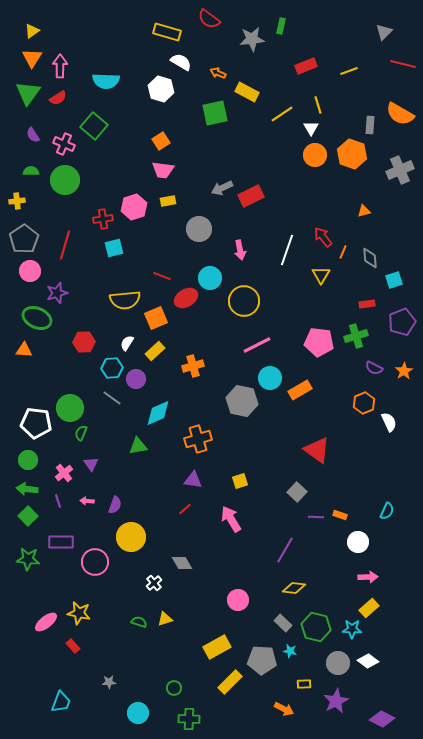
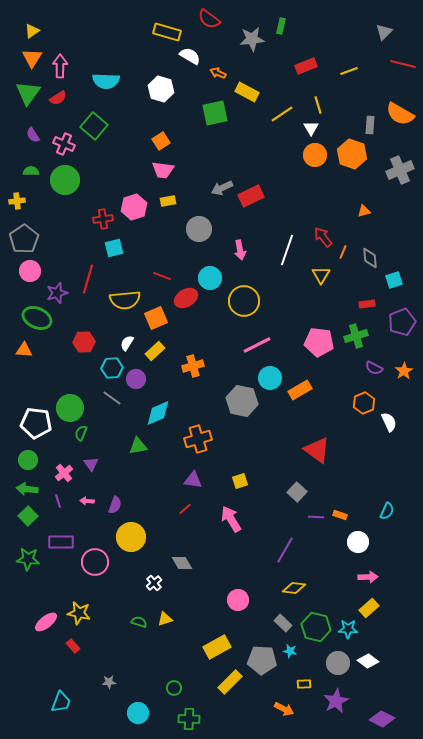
white semicircle at (181, 62): moved 9 px right, 6 px up
red line at (65, 245): moved 23 px right, 34 px down
cyan star at (352, 629): moved 4 px left
